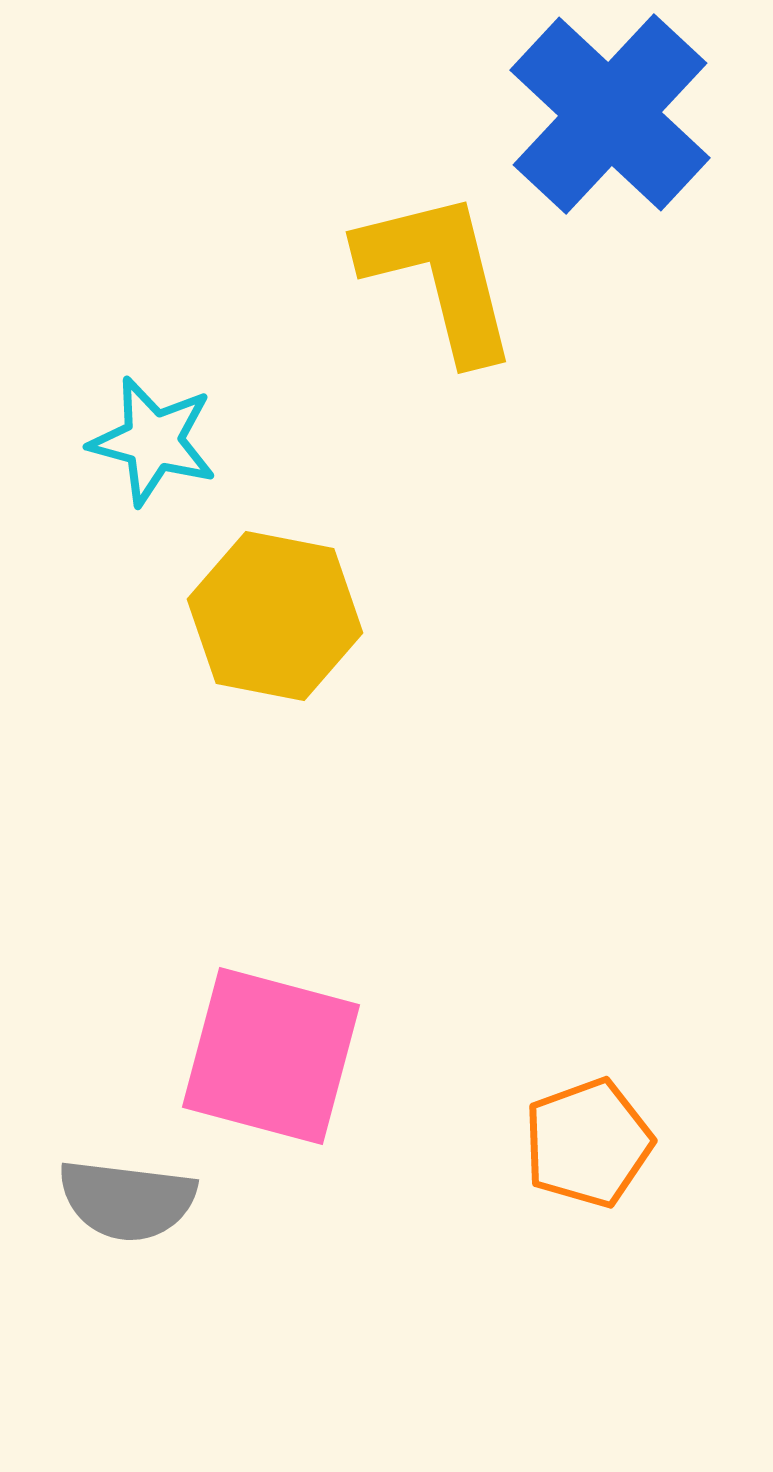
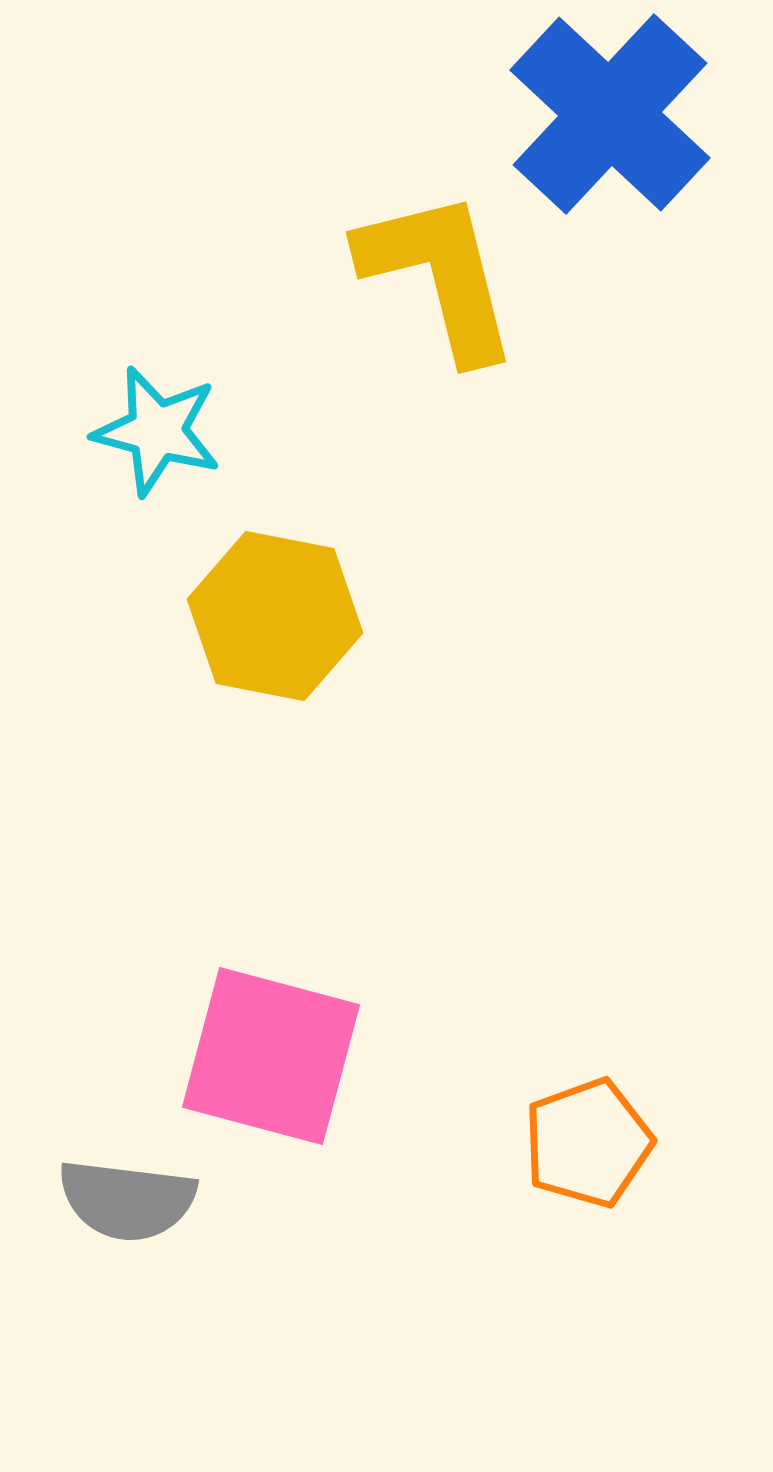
cyan star: moved 4 px right, 10 px up
